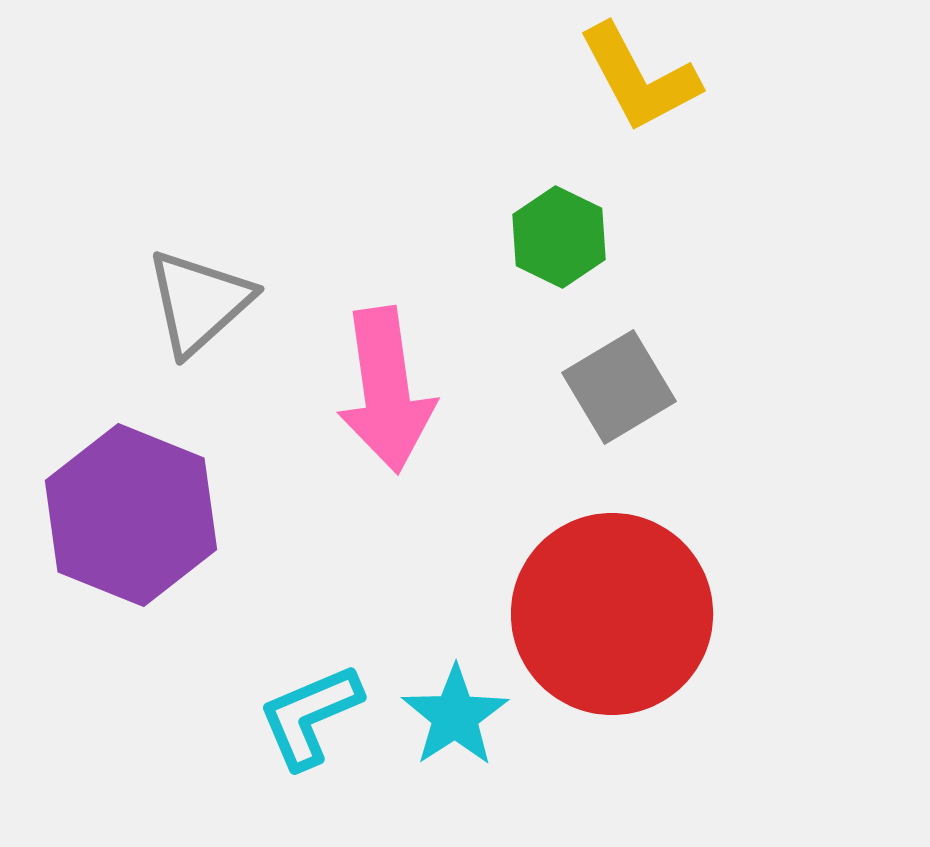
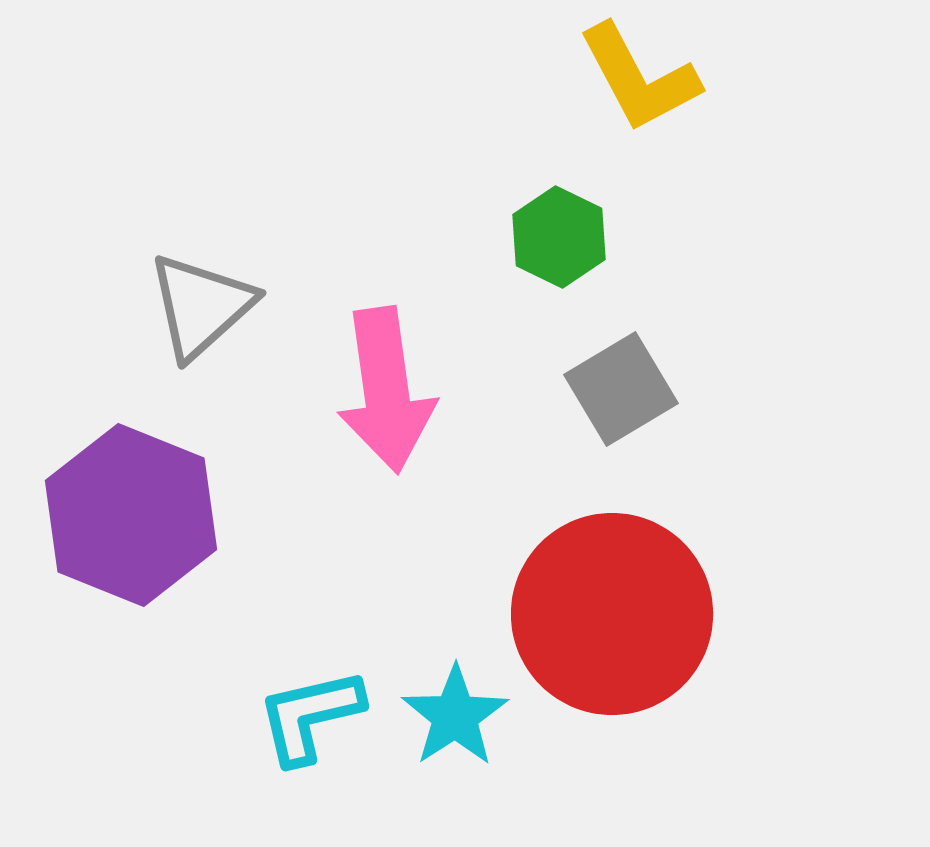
gray triangle: moved 2 px right, 4 px down
gray square: moved 2 px right, 2 px down
cyan L-shape: rotated 10 degrees clockwise
